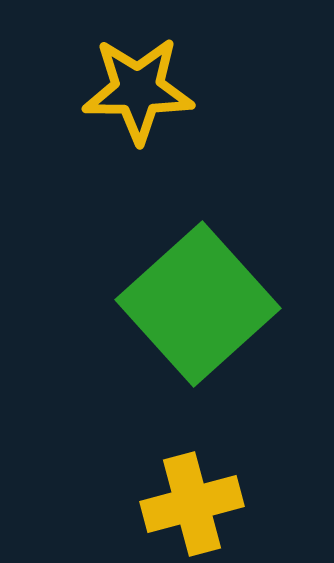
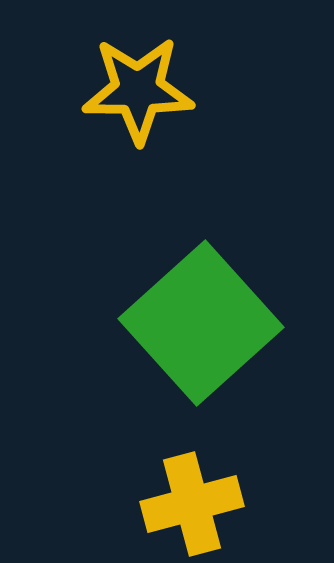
green square: moved 3 px right, 19 px down
